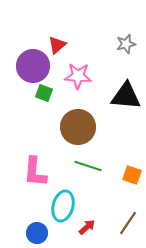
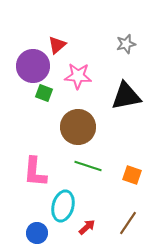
black triangle: rotated 16 degrees counterclockwise
